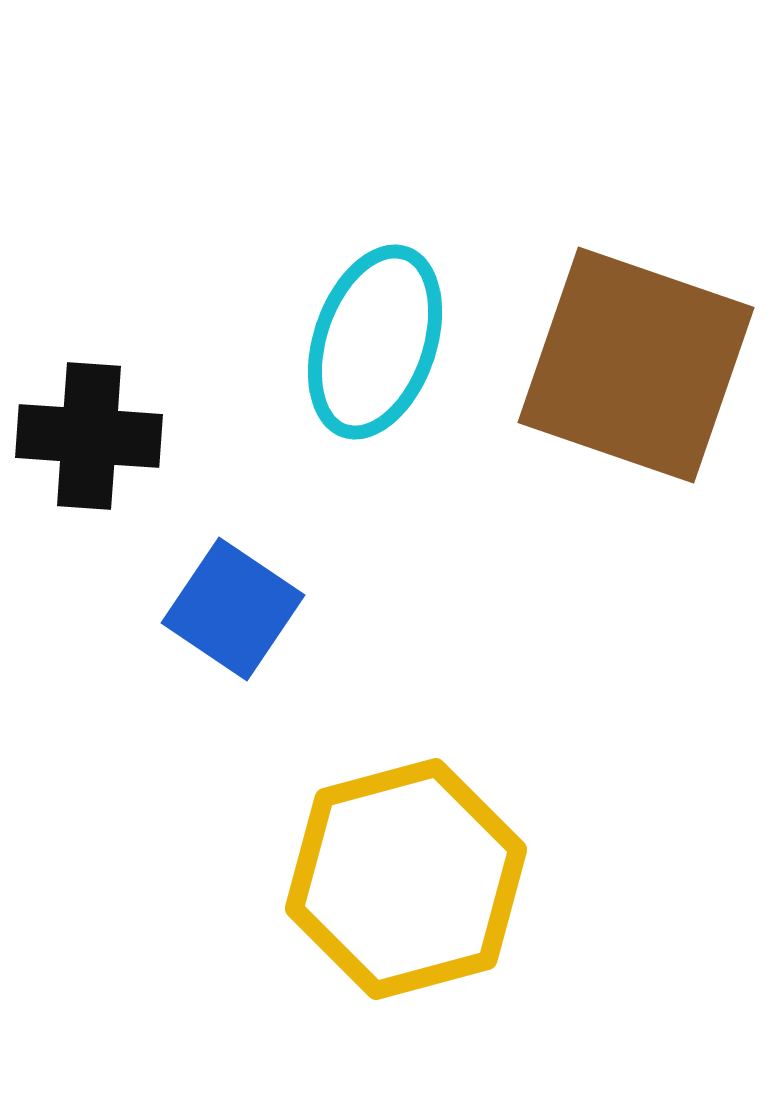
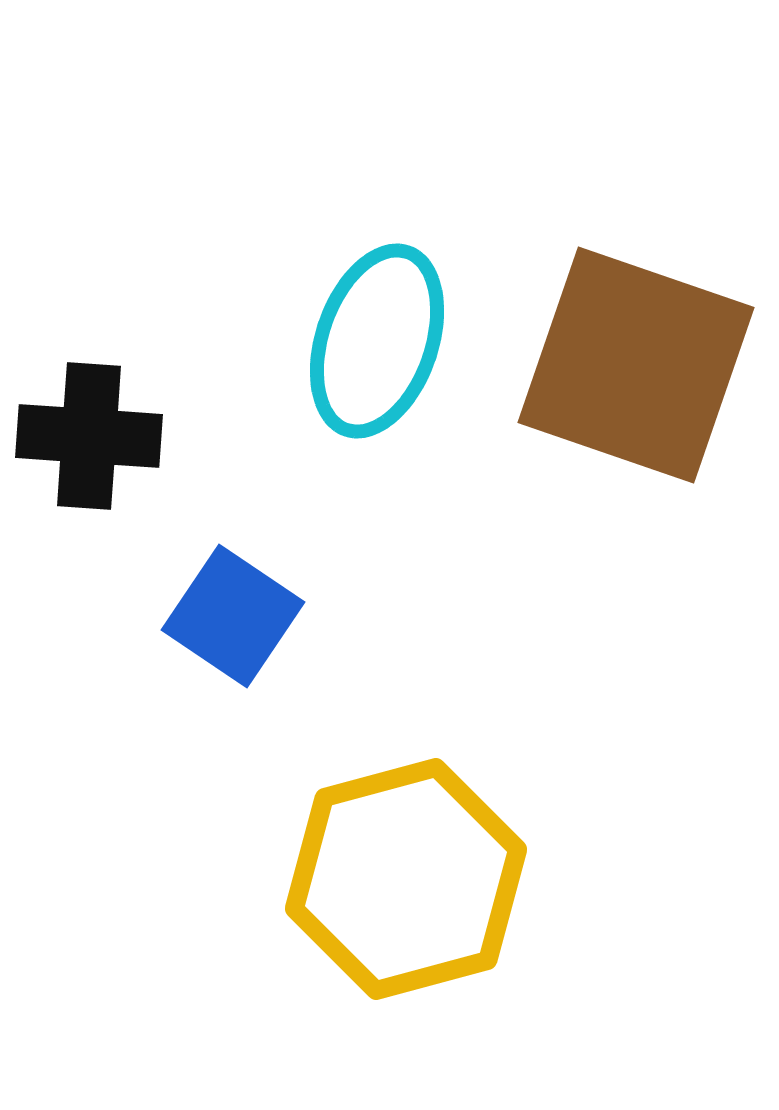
cyan ellipse: moved 2 px right, 1 px up
blue square: moved 7 px down
